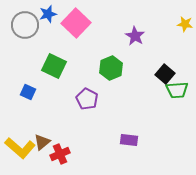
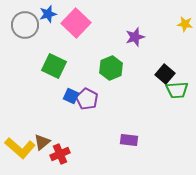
purple star: moved 1 px down; rotated 24 degrees clockwise
blue square: moved 43 px right, 4 px down
